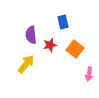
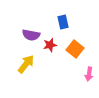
purple semicircle: rotated 72 degrees counterclockwise
